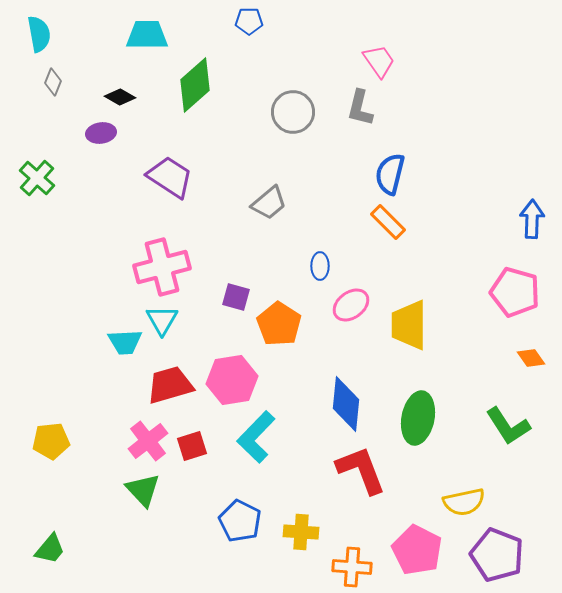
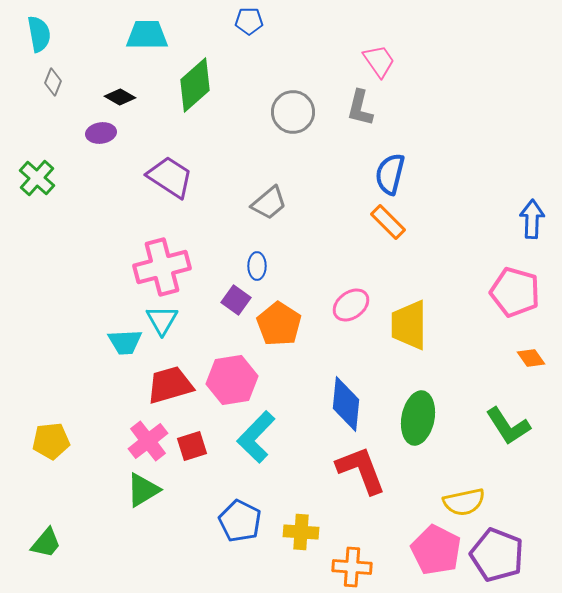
blue ellipse at (320, 266): moved 63 px left
purple square at (236, 297): moved 3 px down; rotated 20 degrees clockwise
green triangle at (143, 490): rotated 42 degrees clockwise
green trapezoid at (50, 549): moved 4 px left, 6 px up
pink pentagon at (417, 550): moved 19 px right
